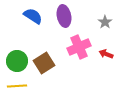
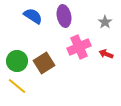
yellow line: rotated 42 degrees clockwise
